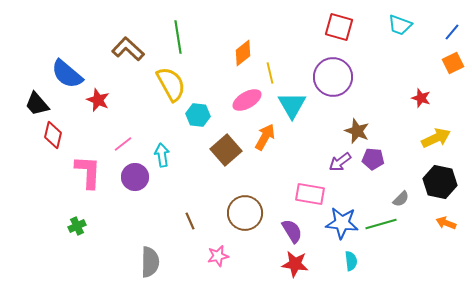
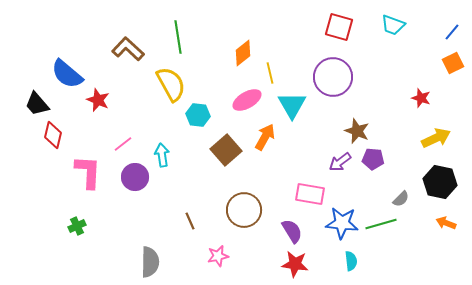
cyan trapezoid at (400, 25): moved 7 px left
brown circle at (245, 213): moved 1 px left, 3 px up
